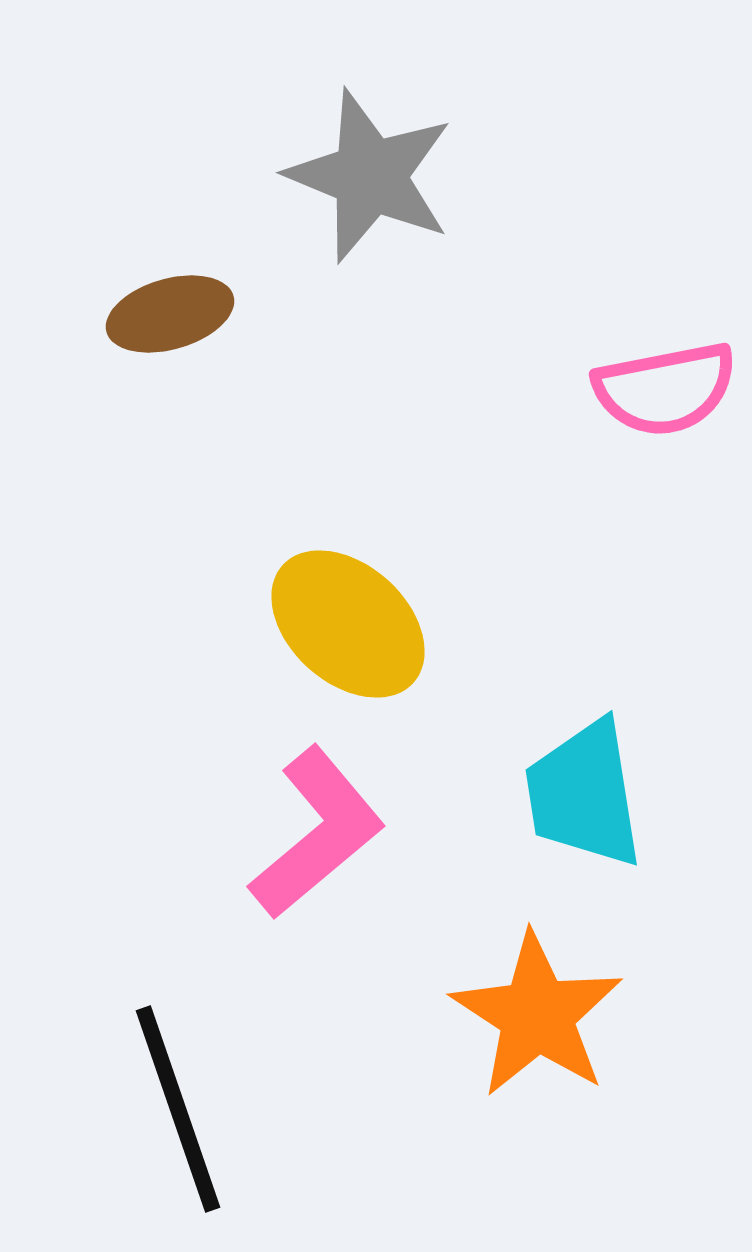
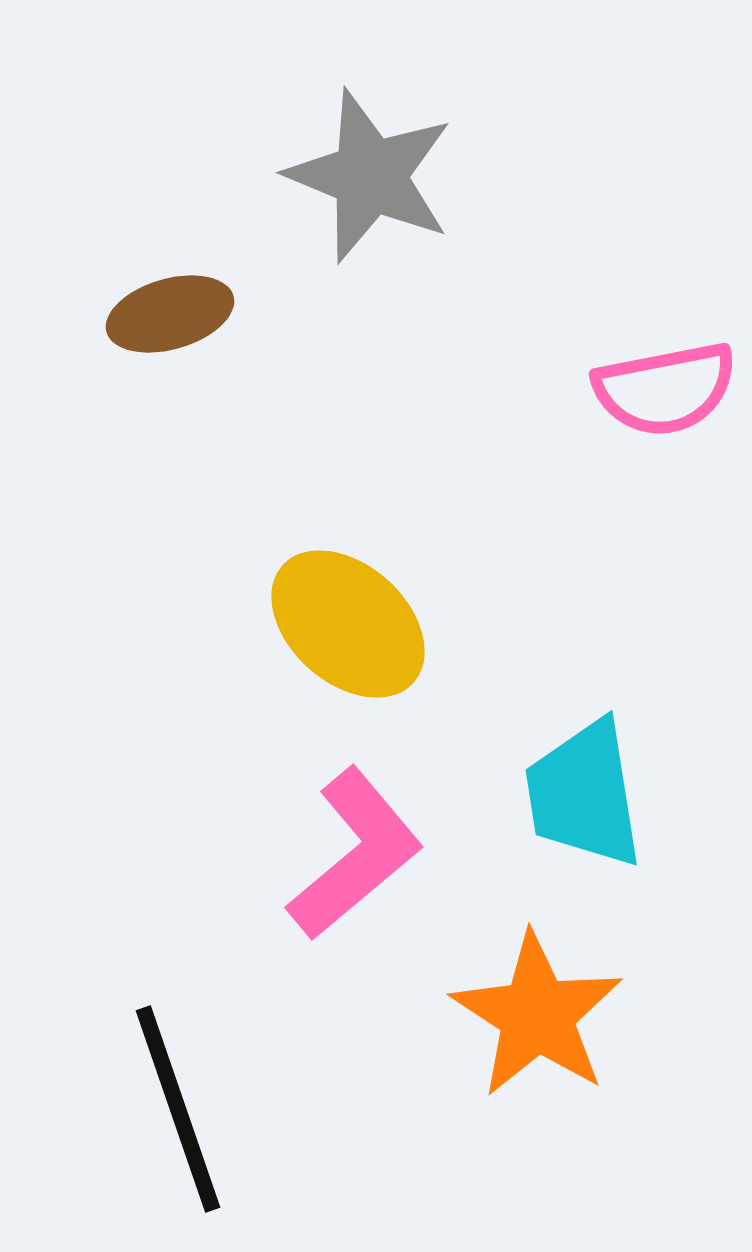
pink L-shape: moved 38 px right, 21 px down
